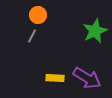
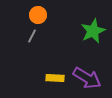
green star: moved 2 px left
